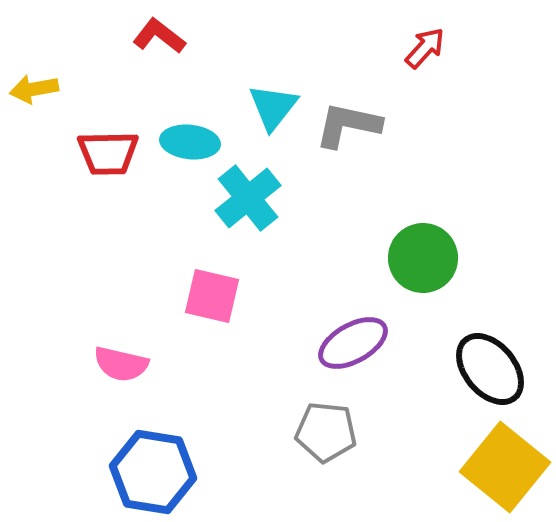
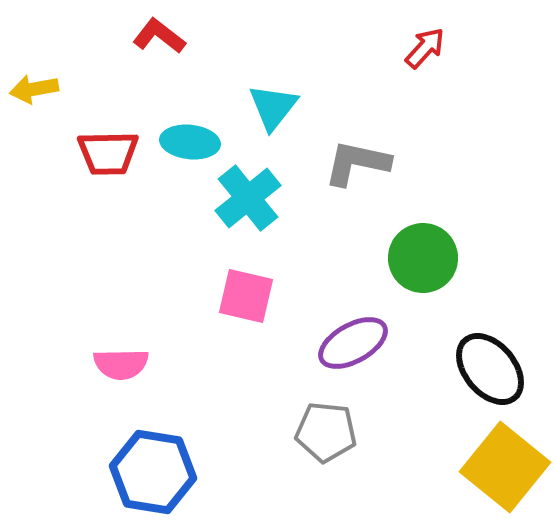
gray L-shape: moved 9 px right, 38 px down
pink square: moved 34 px right
pink semicircle: rotated 14 degrees counterclockwise
